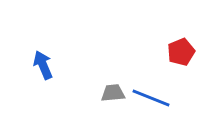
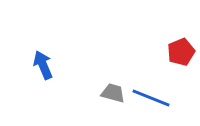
gray trapezoid: rotated 20 degrees clockwise
